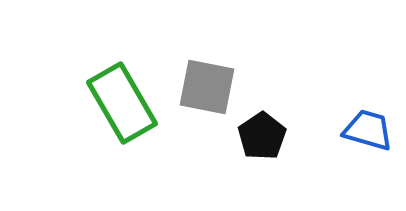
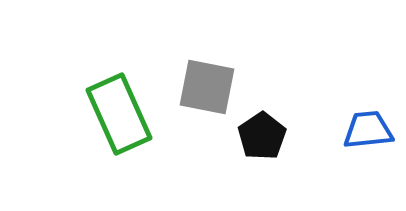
green rectangle: moved 3 px left, 11 px down; rotated 6 degrees clockwise
blue trapezoid: rotated 22 degrees counterclockwise
